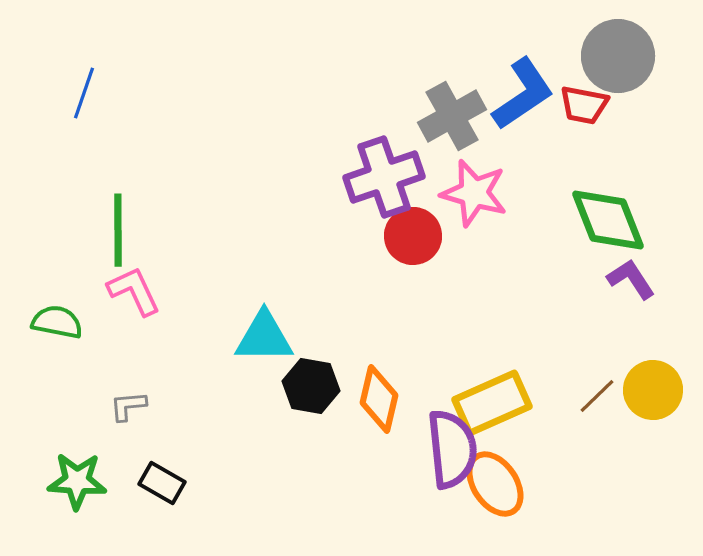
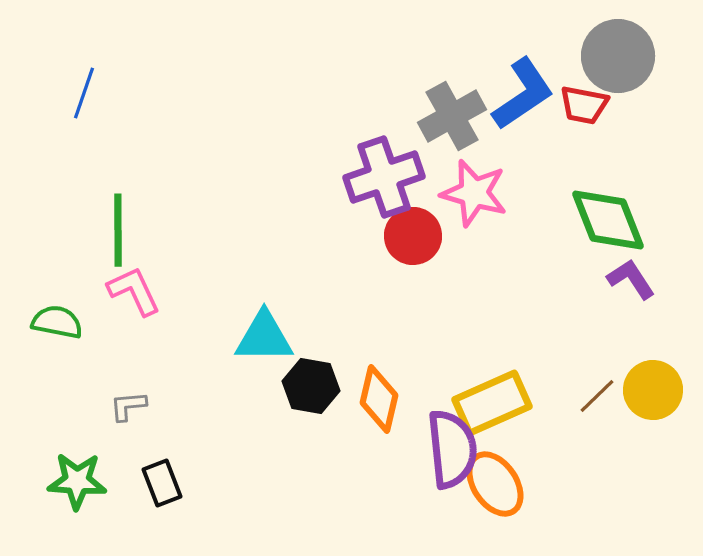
black rectangle: rotated 39 degrees clockwise
